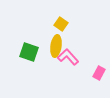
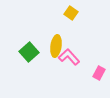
yellow square: moved 10 px right, 11 px up
green square: rotated 30 degrees clockwise
pink L-shape: moved 1 px right
